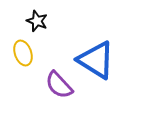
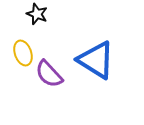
black star: moved 7 px up
purple semicircle: moved 10 px left, 11 px up
